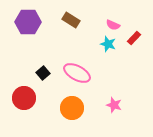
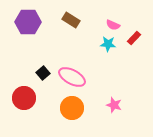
cyan star: rotated 14 degrees counterclockwise
pink ellipse: moved 5 px left, 4 px down
